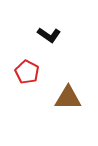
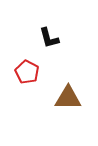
black L-shape: moved 3 px down; rotated 40 degrees clockwise
